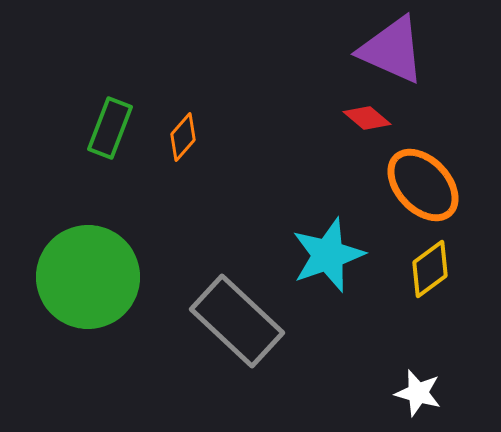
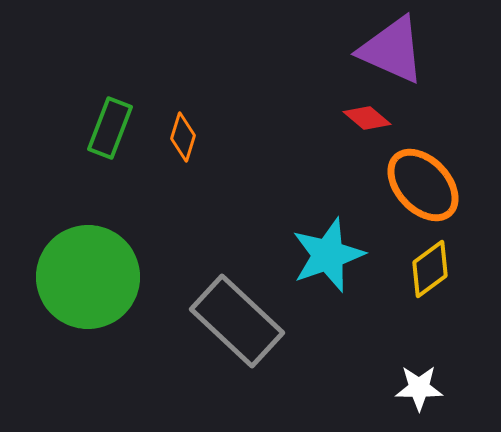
orange diamond: rotated 24 degrees counterclockwise
white star: moved 1 px right, 5 px up; rotated 15 degrees counterclockwise
